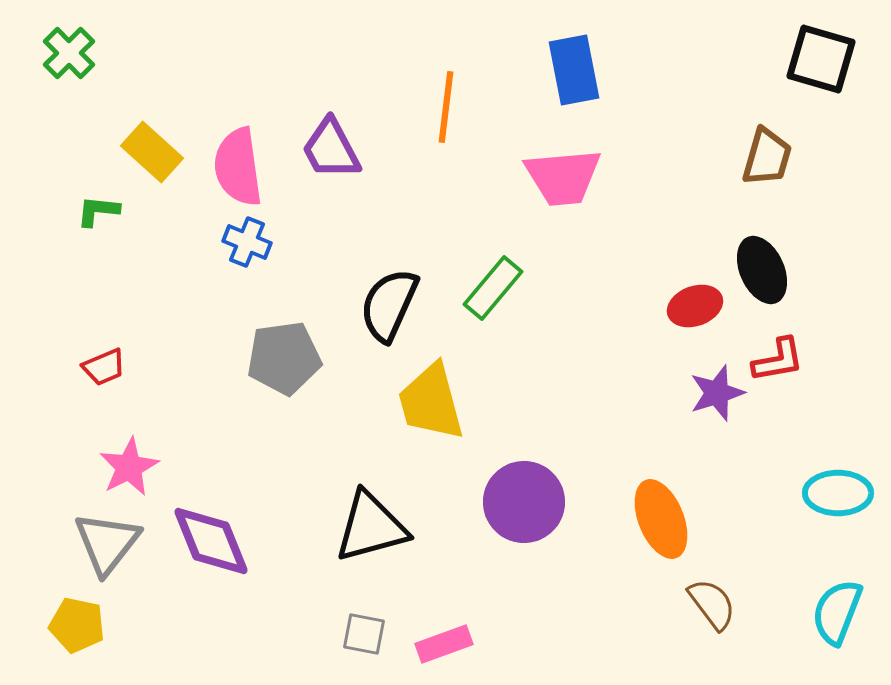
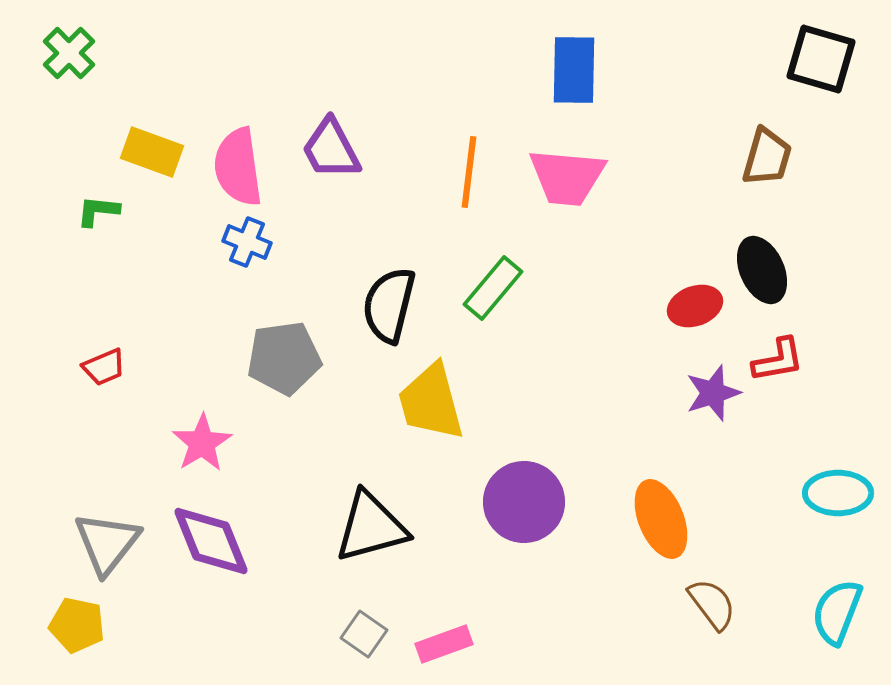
blue rectangle: rotated 12 degrees clockwise
orange line: moved 23 px right, 65 px down
yellow rectangle: rotated 22 degrees counterclockwise
pink trapezoid: moved 4 px right; rotated 10 degrees clockwise
black semicircle: rotated 10 degrees counterclockwise
purple star: moved 4 px left
pink star: moved 73 px right, 24 px up; rotated 4 degrees counterclockwise
gray square: rotated 24 degrees clockwise
